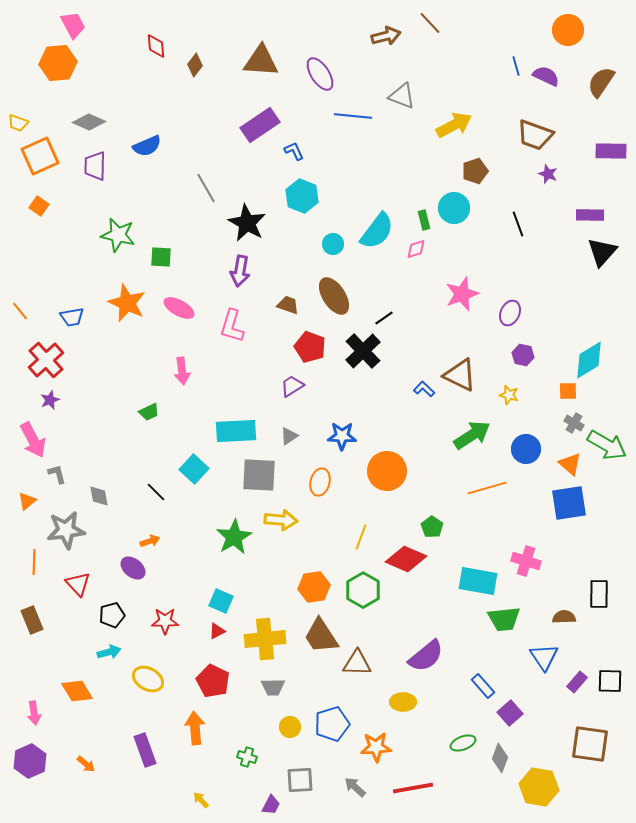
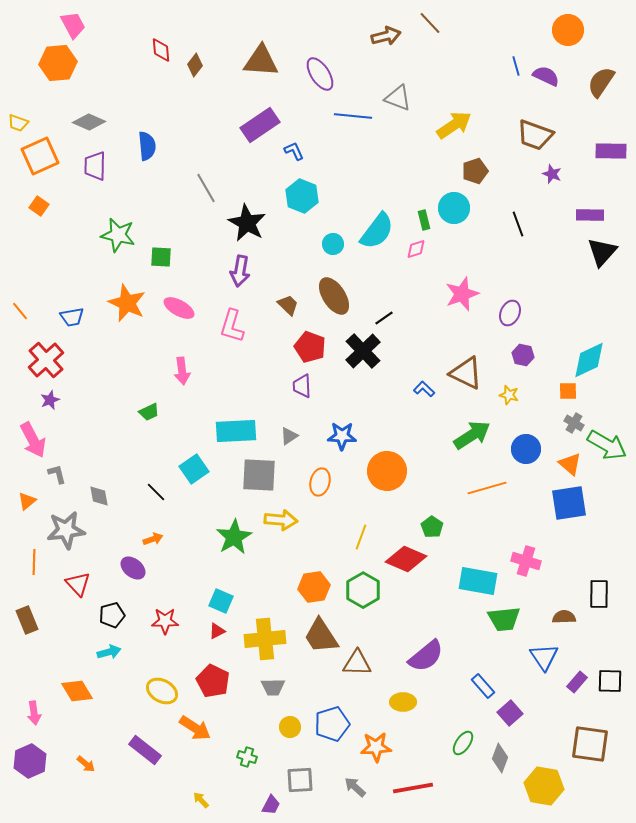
red diamond at (156, 46): moved 5 px right, 4 px down
gray triangle at (402, 96): moved 4 px left, 2 px down
yellow arrow at (454, 125): rotated 6 degrees counterclockwise
blue semicircle at (147, 146): rotated 72 degrees counterclockwise
purple star at (548, 174): moved 4 px right
brown trapezoid at (288, 305): rotated 25 degrees clockwise
cyan diamond at (589, 360): rotated 6 degrees clockwise
brown triangle at (460, 375): moved 6 px right, 2 px up
purple trapezoid at (292, 386): moved 10 px right; rotated 60 degrees counterclockwise
cyan square at (194, 469): rotated 12 degrees clockwise
orange arrow at (150, 541): moved 3 px right, 2 px up
brown rectangle at (32, 620): moved 5 px left
yellow ellipse at (148, 679): moved 14 px right, 12 px down
orange arrow at (195, 728): rotated 128 degrees clockwise
green ellipse at (463, 743): rotated 35 degrees counterclockwise
purple rectangle at (145, 750): rotated 32 degrees counterclockwise
yellow hexagon at (539, 787): moved 5 px right, 1 px up
